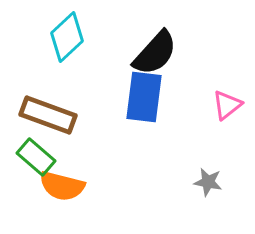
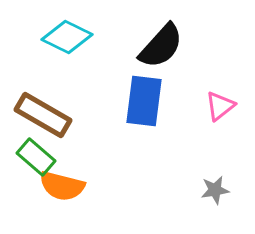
cyan diamond: rotated 69 degrees clockwise
black semicircle: moved 6 px right, 7 px up
blue rectangle: moved 4 px down
pink triangle: moved 7 px left, 1 px down
brown rectangle: moved 5 px left; rotated 10 degrees clockwise
gray star: moved 7 px right, 8 px down; rotated 20 degrees counterclockwise
